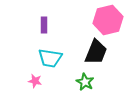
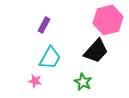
purple rectangle: rotated 28 degrees clockwise
black trapezoid: moved 1 px up; rotated 20 degrees clockwise
cyan trapezoid: rotated 70 degrees counterclockwise
green star: moved 2 px left
